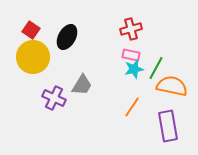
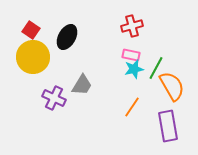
red cross: moved 1 px right, 3 px up
orange semicircle: rotated 48 degrees clockwise
